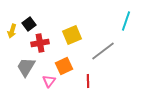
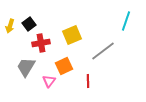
yellow arrow: moved 2 px left, 5 px up
red cross: moved 1 px right
